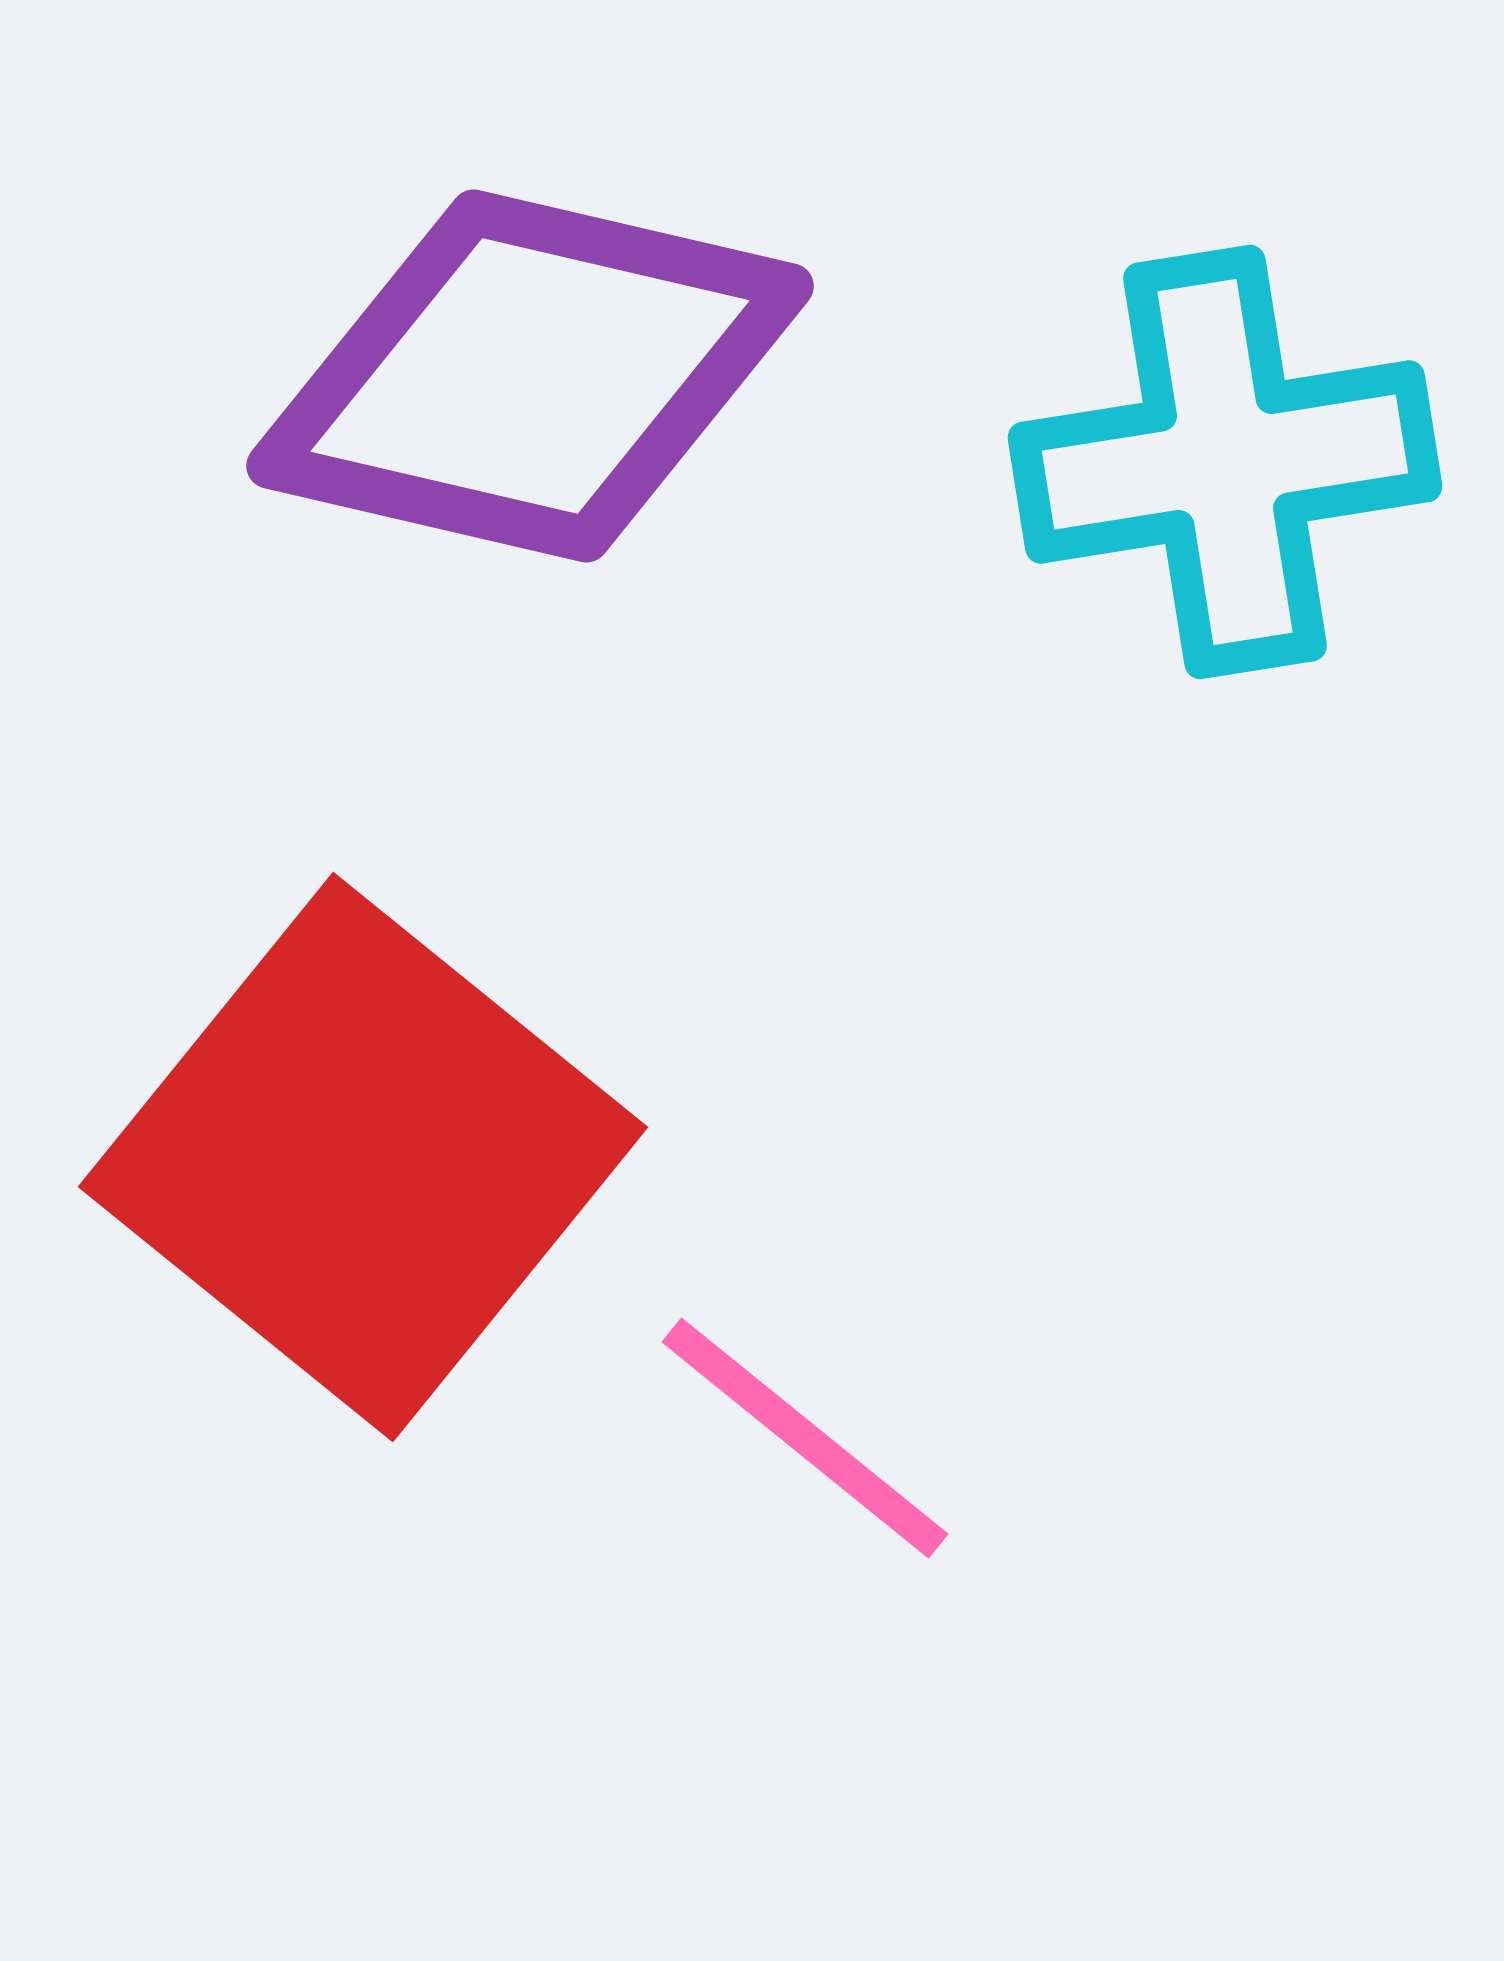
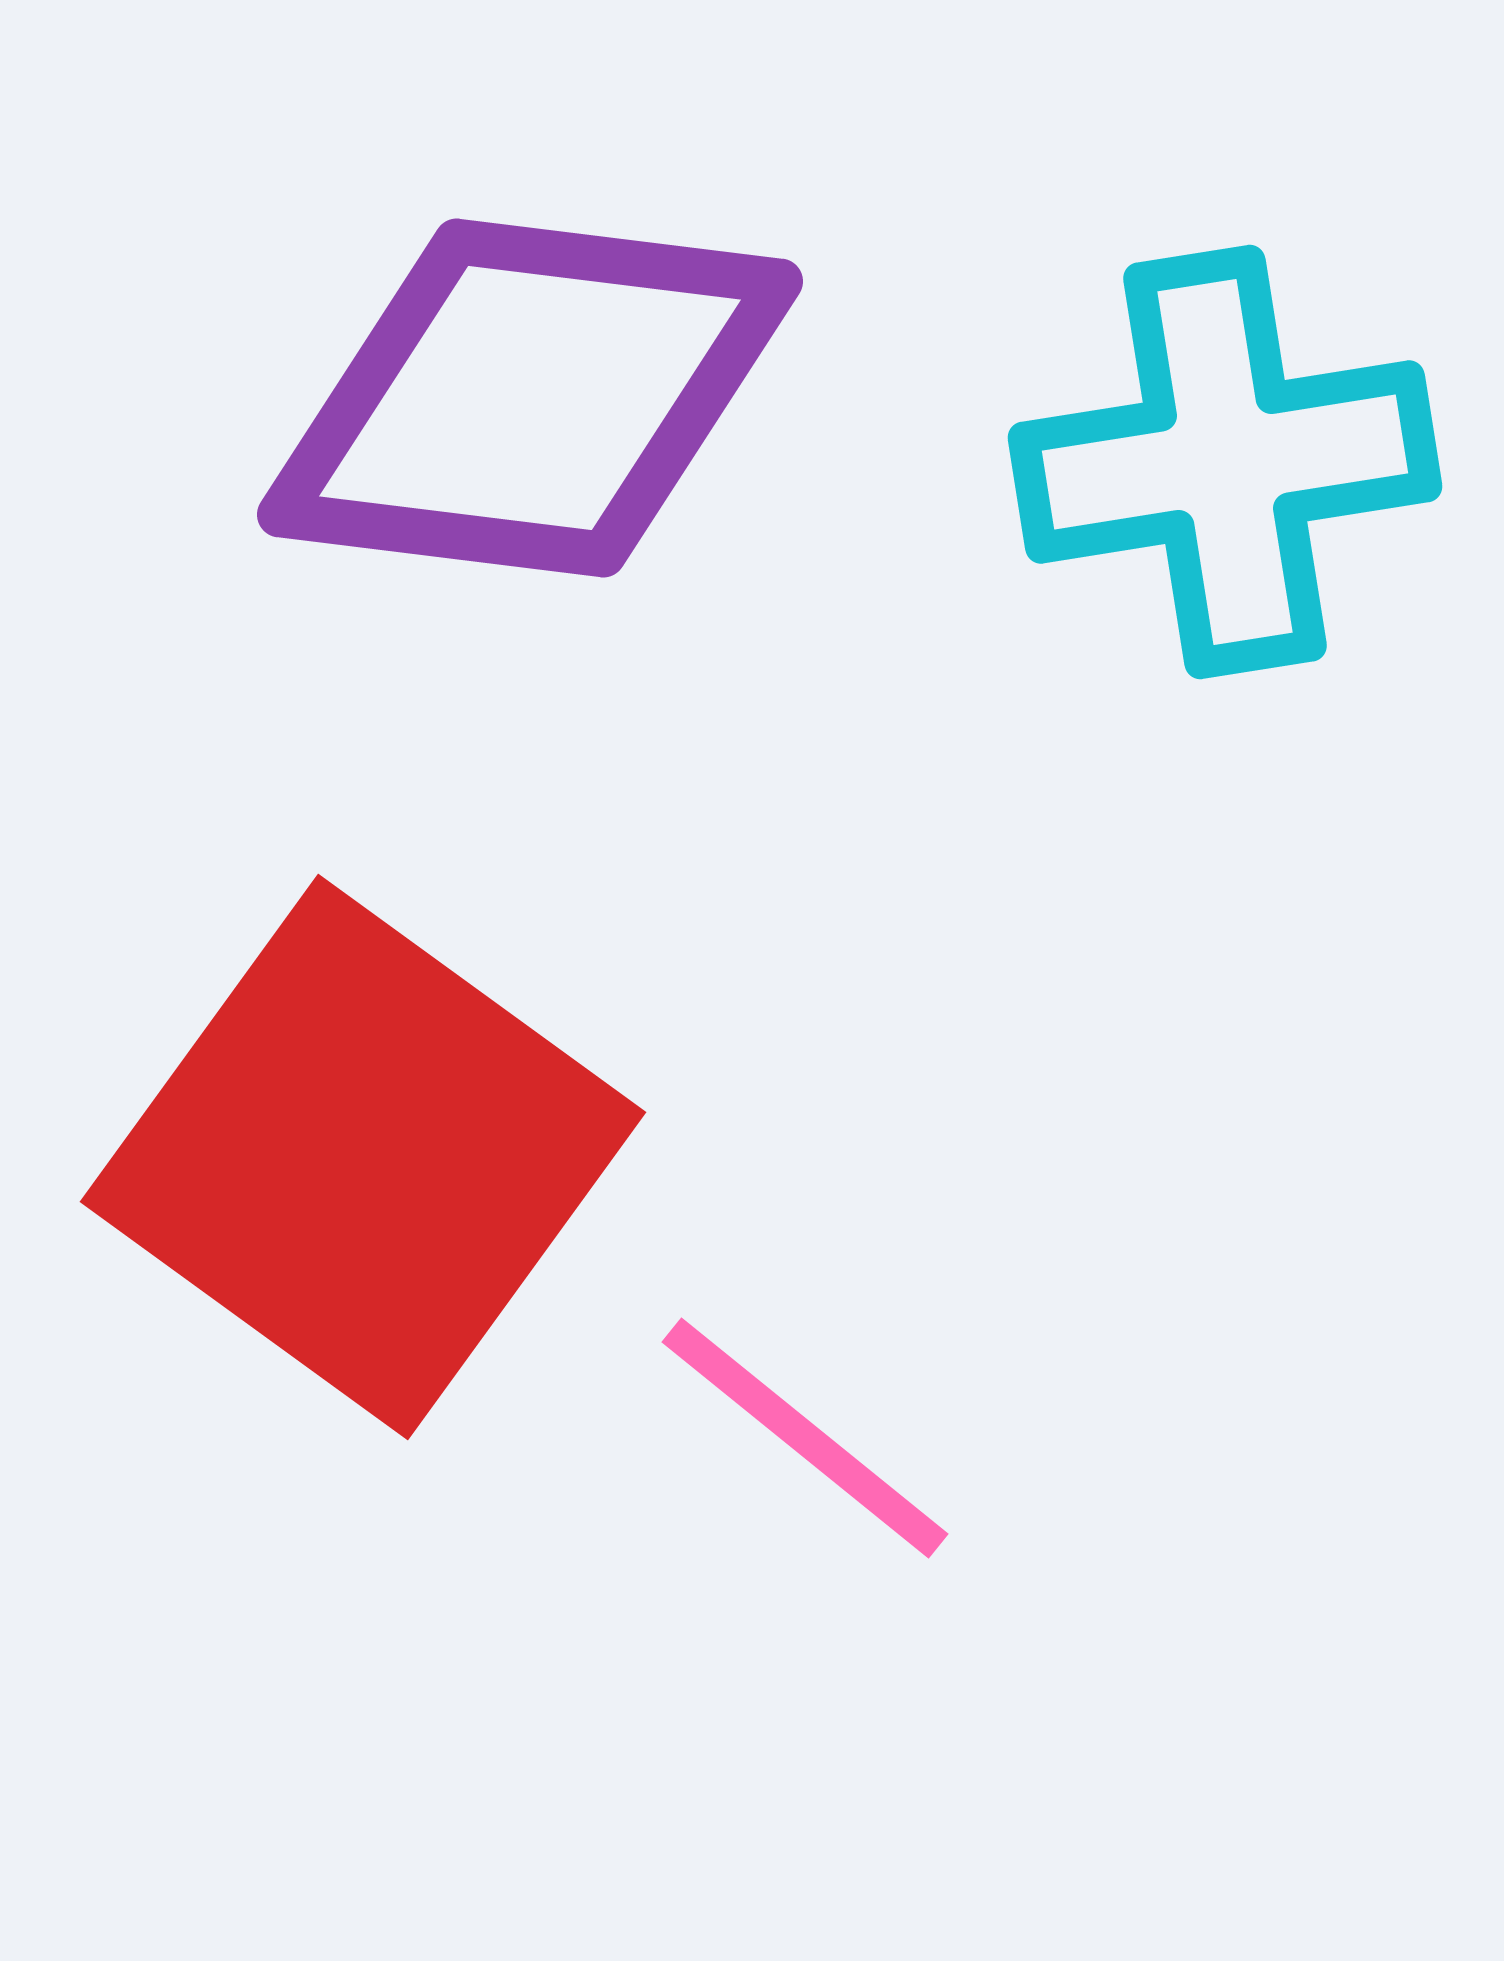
purple diamond: moved 22 px down; rotated 6 degrees counterclockwise
red square: rotated 3 degrees counterclockwise
